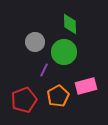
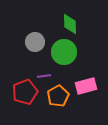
purple line: moved 6 px down; rotated 56 degrees clockwise
red pentagon: moved 1 px right, 8 px up
